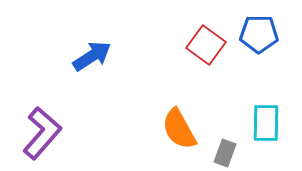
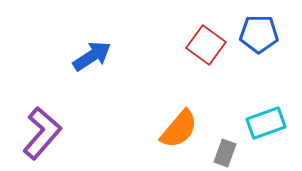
cyan rectangle: rotated 69 degrees clockwise
orange semicircle: rotated 111 degrees counterclockwise
